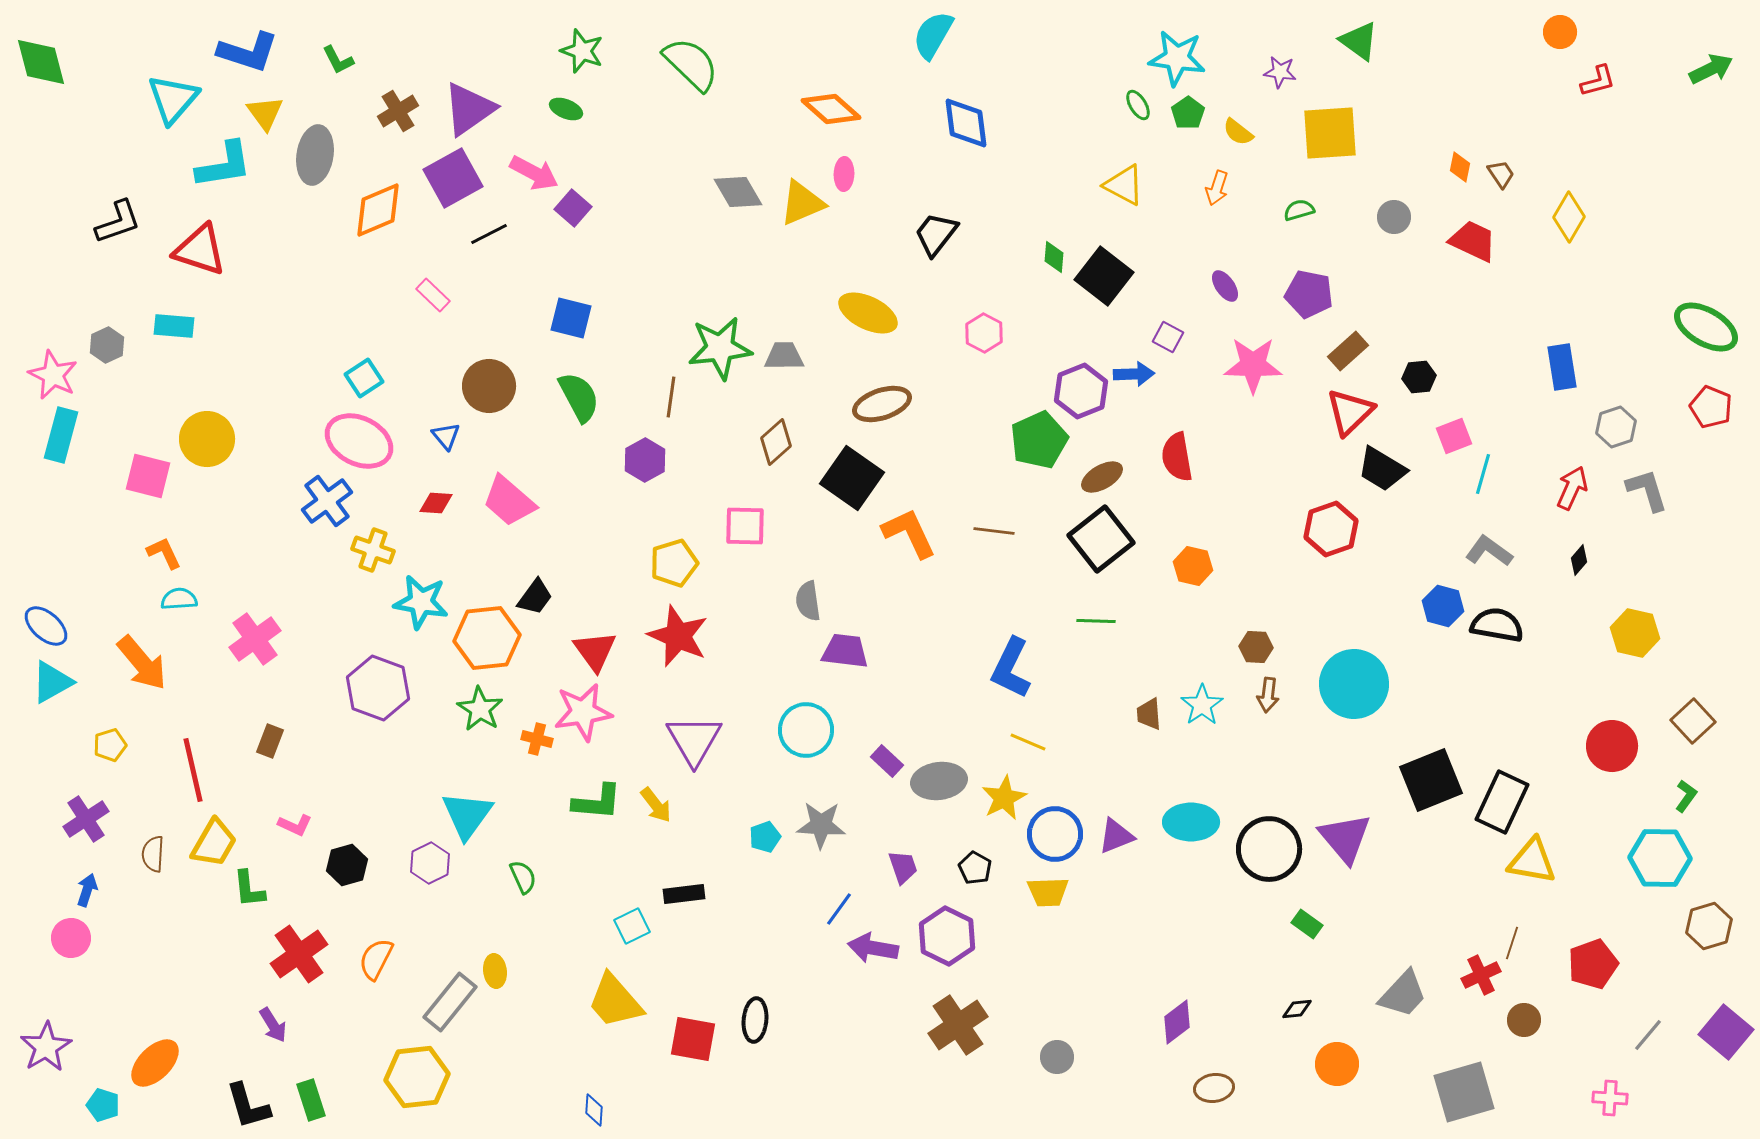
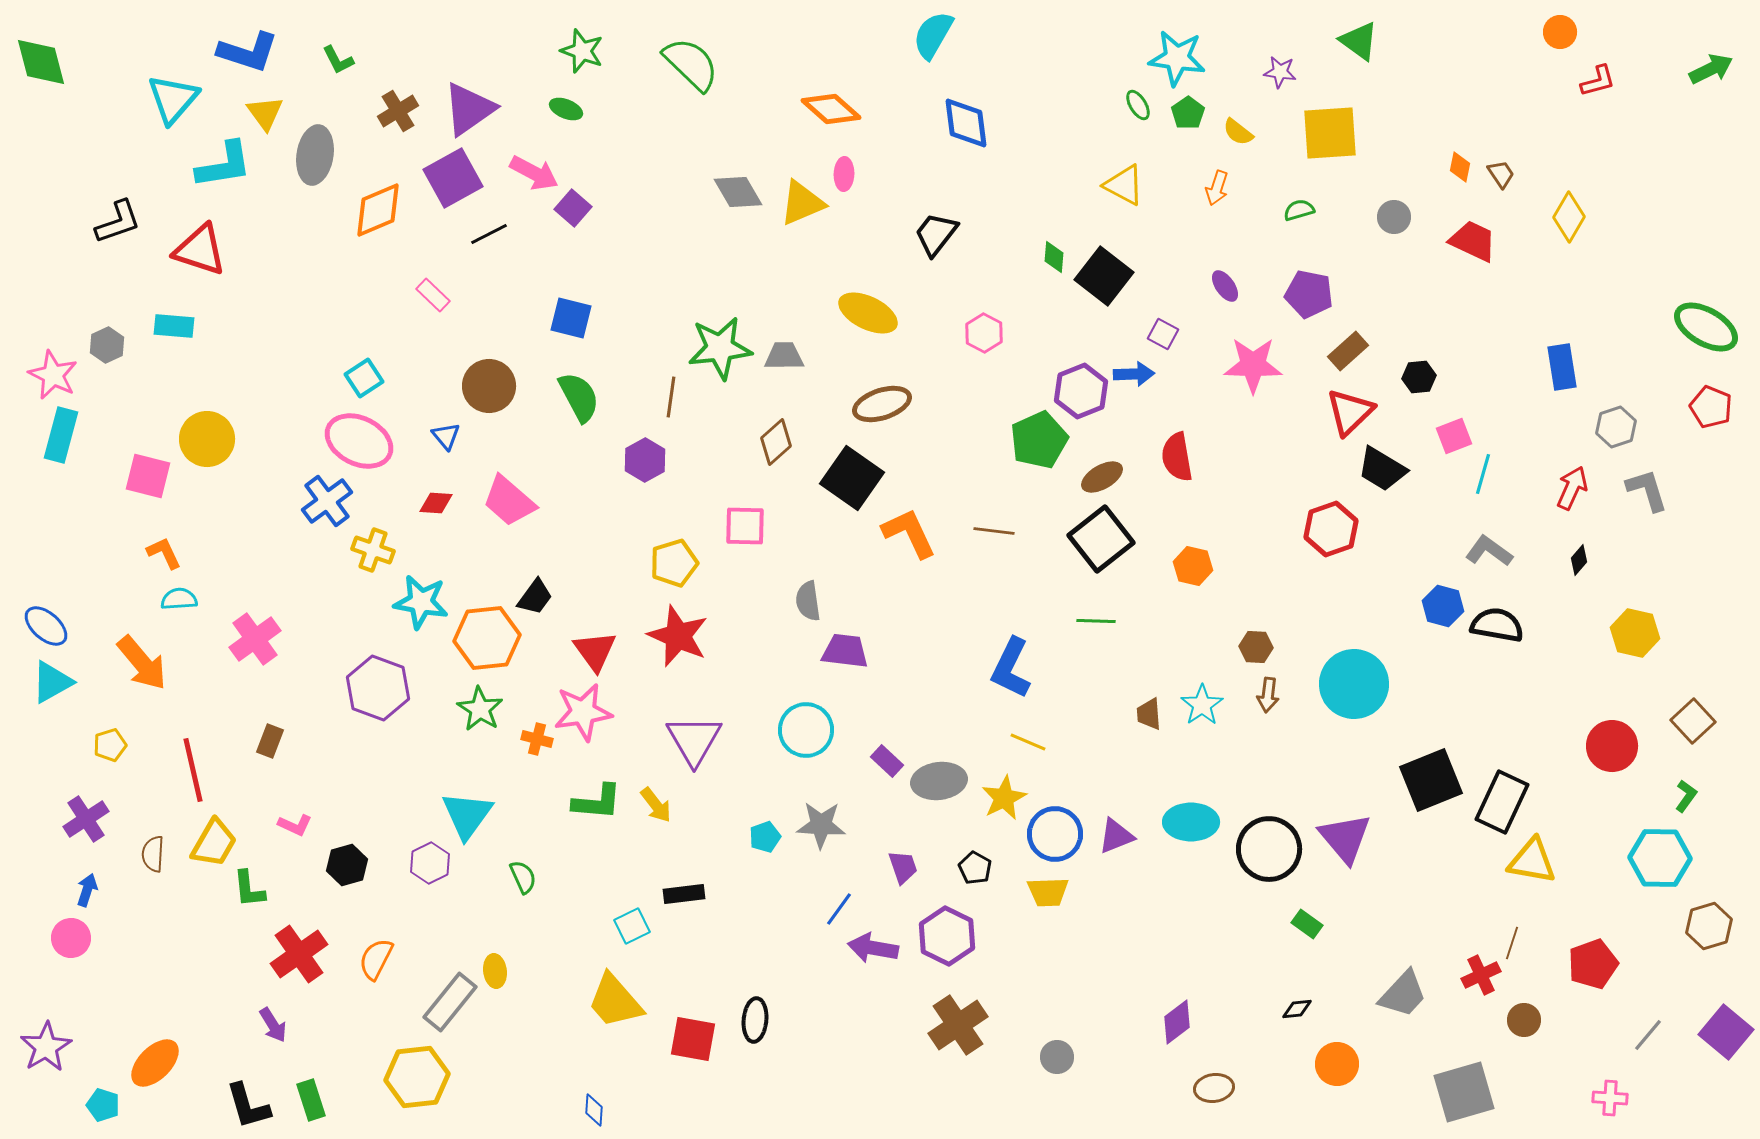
purple square at (1168, 337): moved 5 px left, 3 px up
